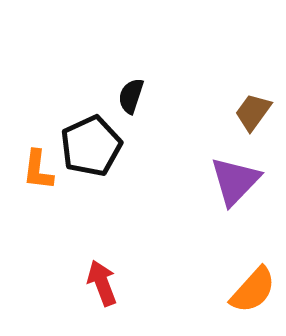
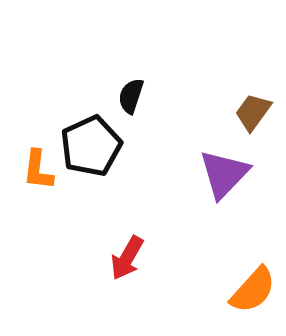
purple triangle: moved 11 px left, 7 px up
red arrow: moved 25 px right, 25 px up; rotated 129 degrees counterclockwise
